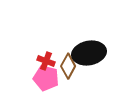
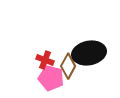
red cross: moved 1 px left, 1 px up
pink pentagon: moved 5 px right
